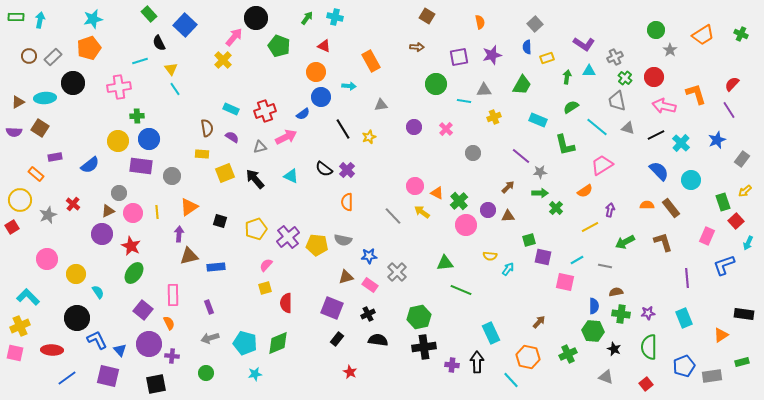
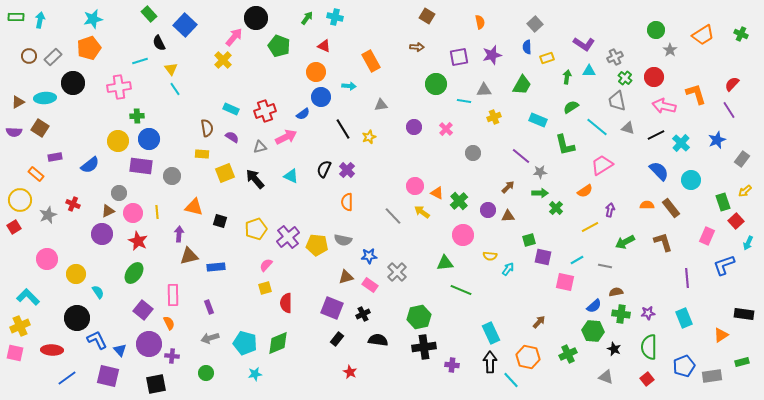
black semicircle at (324, 169): rotated 78 degrees clockwise
red cross at (73, 204): rotated 16 degrees counterclockwise
orange triangle at (189, 207): moved 5 px right; rotated 48 degrees clockwise
pink circle at (466, 225): moved 3 px left, 10 px down
red square at (12, 227): moved 2 px right
red star at (131, 246): moved 7 px right, 5 px up
blue semicircle at (594, 306): rotated 49 degrees clockwise
black cross at (368, 314): moved 5 px left
black arrow at (477, 362): moved 13 px right
red square at (646, 384): moved 1 px right, 5 px up
